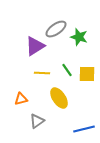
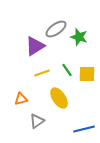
yellow line: rotated 21 degrees counterclockwise
